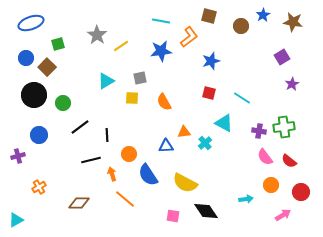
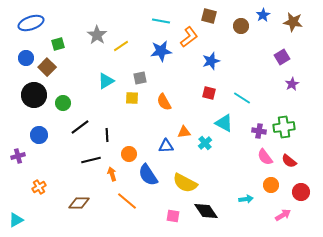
orange line at (125, 199): moved 2 px right, 2 px down
